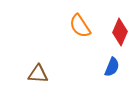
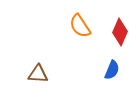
blue semicircle: moved 3 px down
